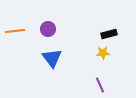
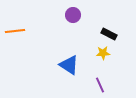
purple circle: moved 25 px right, 14 px up
black rectangle: rotated 42 degrees clockwise
blue triangle: moved 17 px right, 7 px down; rotated 20 degrees counterclockwise
